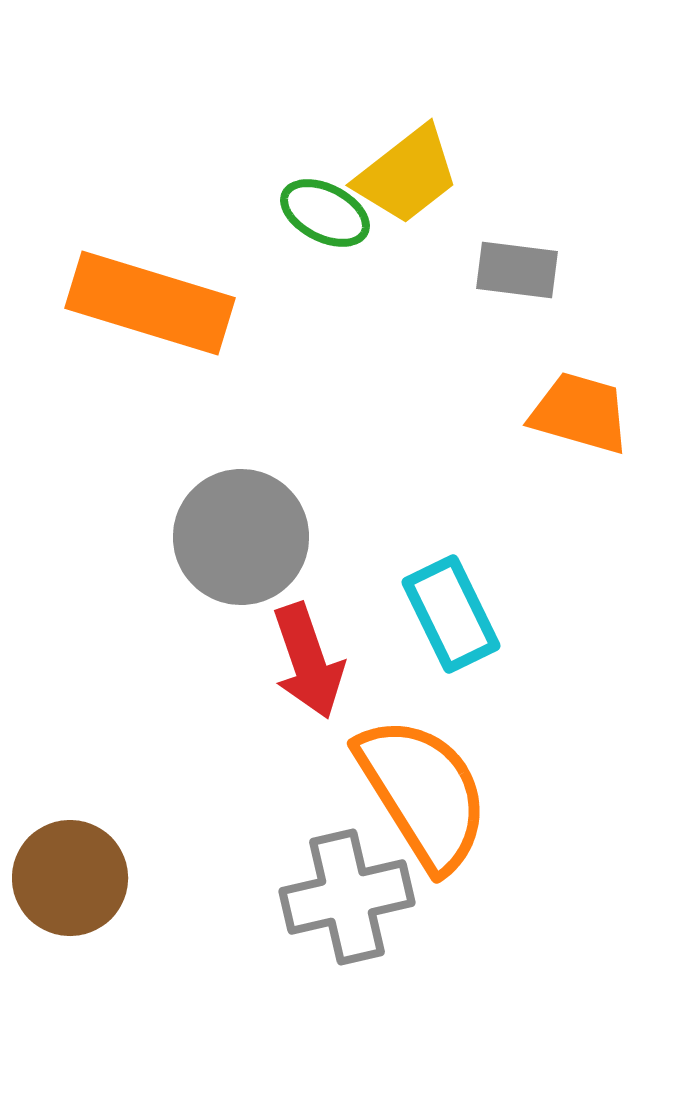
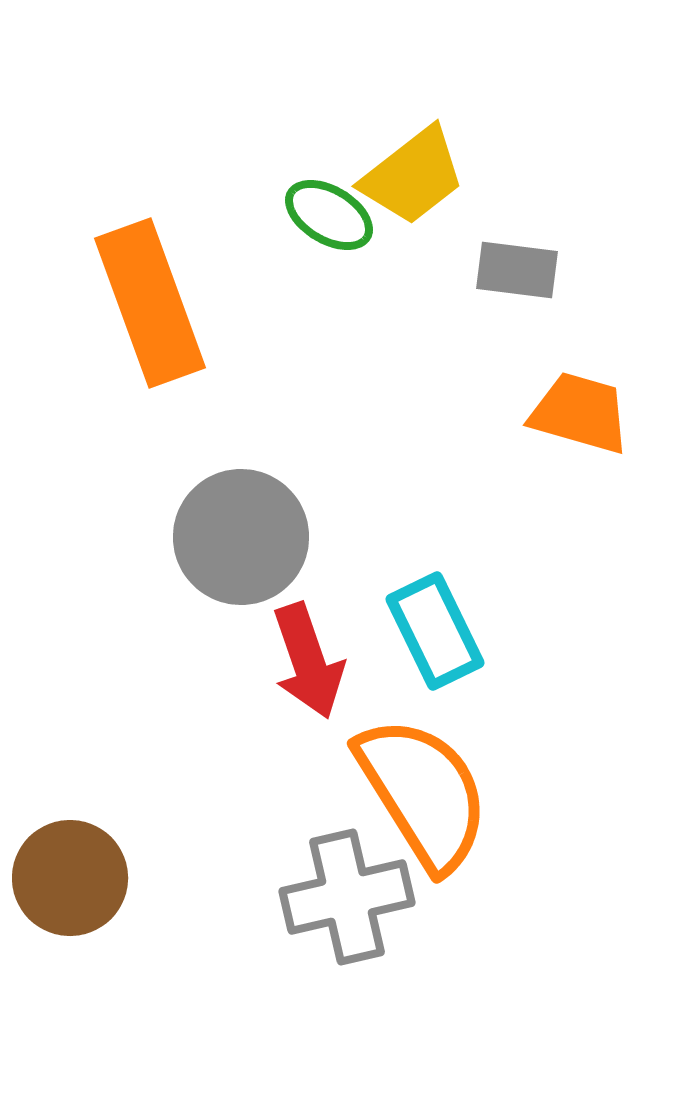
yellow trapezoid: moved 6 px right, 1 px down
green ellipse: moved 4 px right, 2 px down; rotated 4 degrees clockwise
orange rectangle: rotated 53 degrees clockwise
cyan rectangle: moved 16 px left, 17 px down
